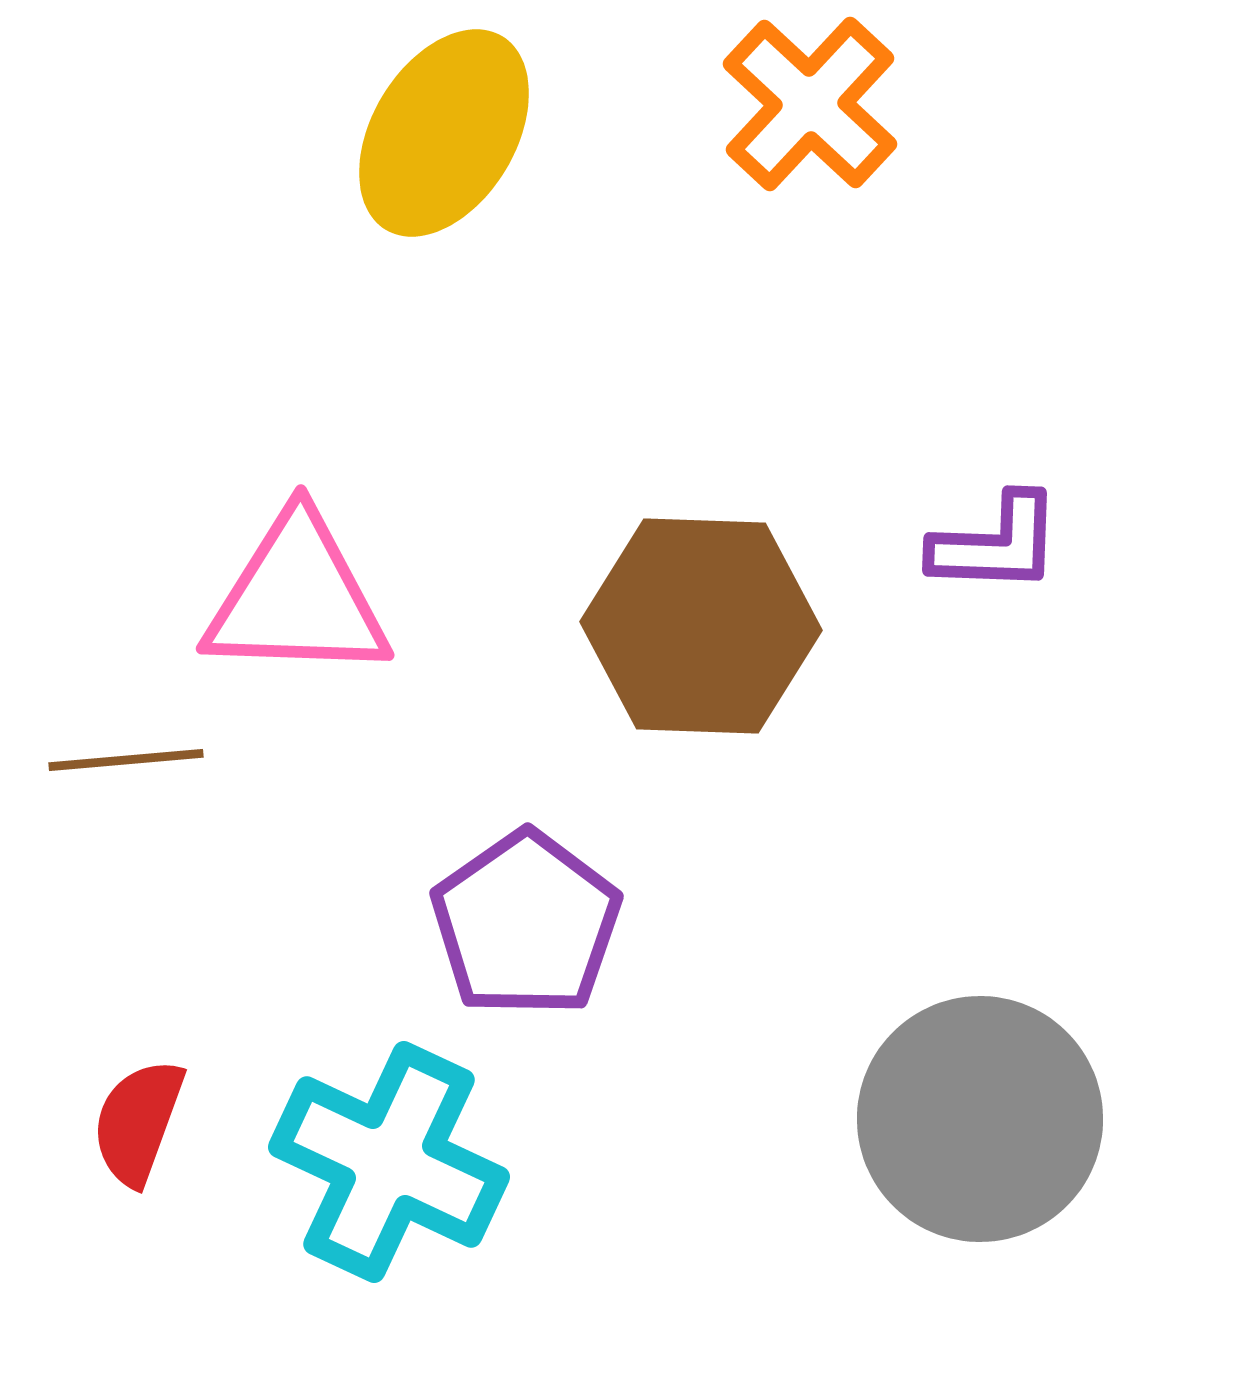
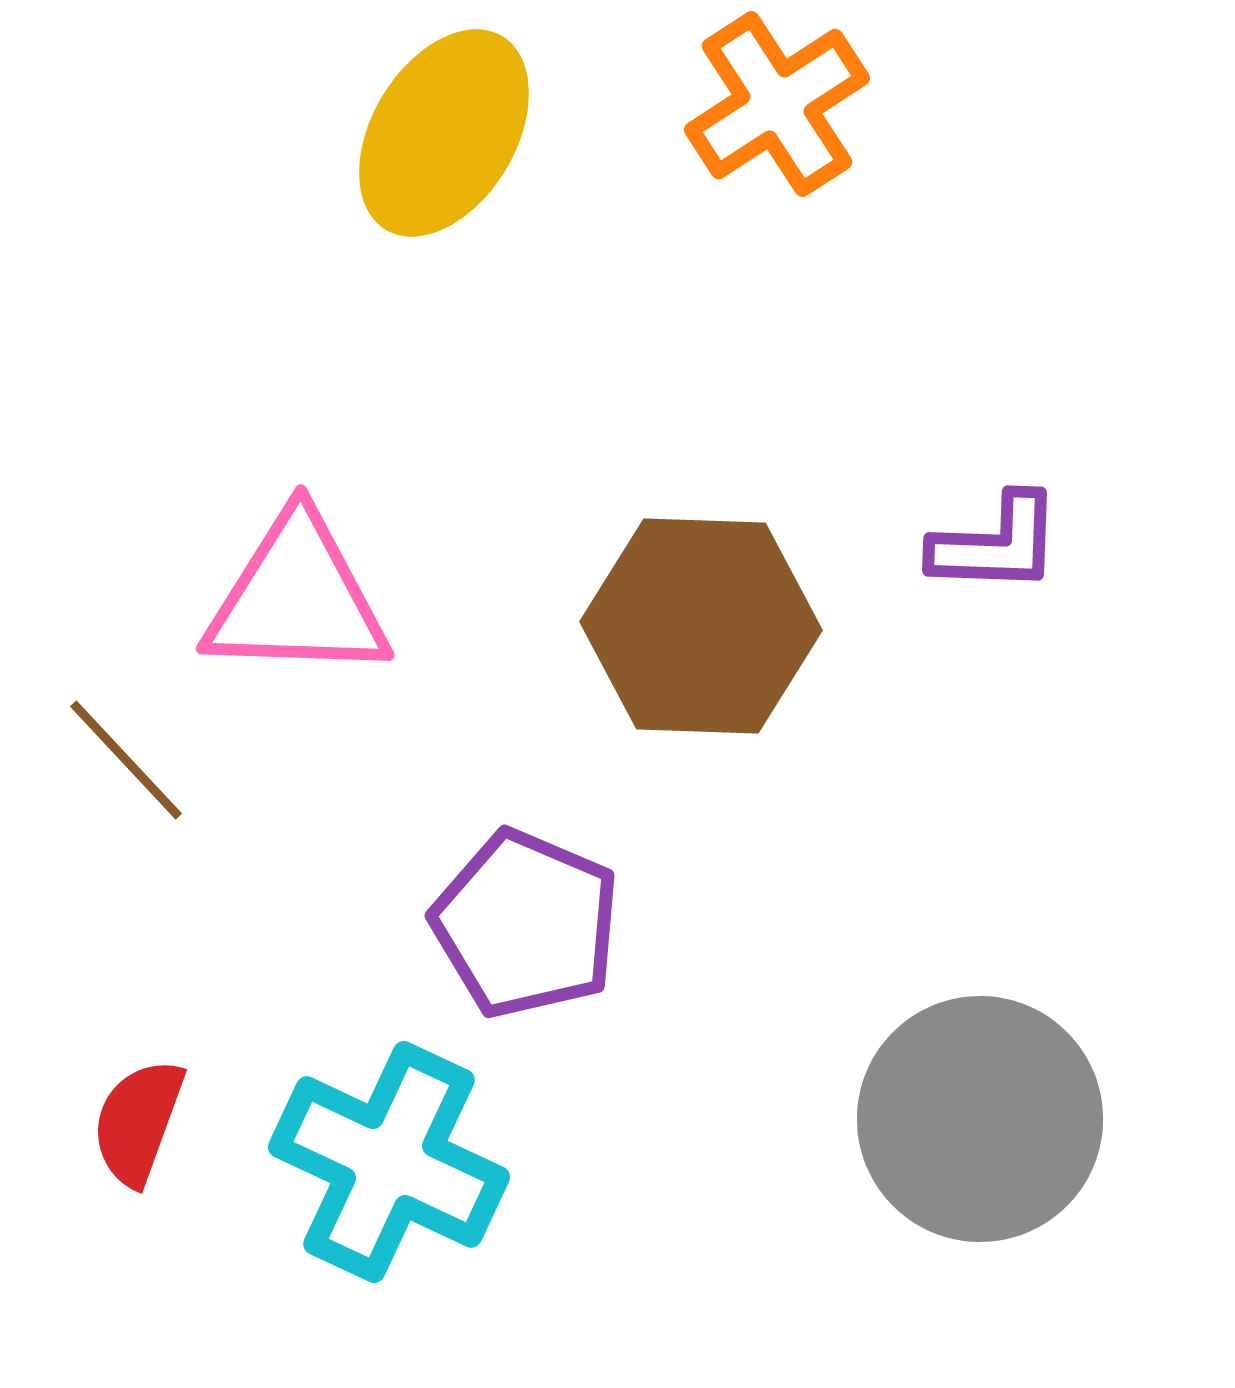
orange cross: moved 33 px left; rotated 14 degrees clockwise
brown line: rotated 52 degrees clockwise
purple pentagon: rotated 14 degrees counterclockwise
